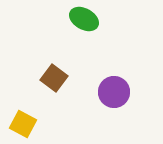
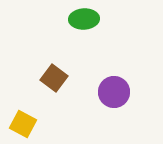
green ellipse: rotated 32 degrees counterclockwise
